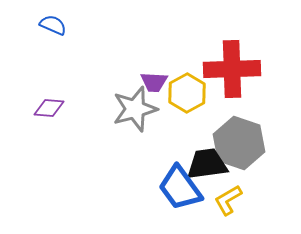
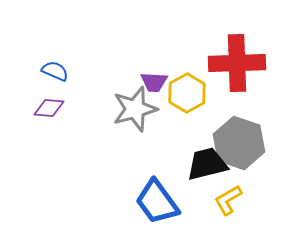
blue semicircle: moved 2 px right, 46 px down
red cross: moved 5 px right, 6 px up
black trapezoid: rotated 6 degrees counterclockwise
blue trapezoid: moved 23 px left, 14 px down
